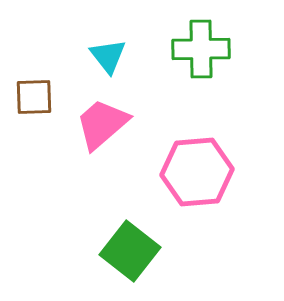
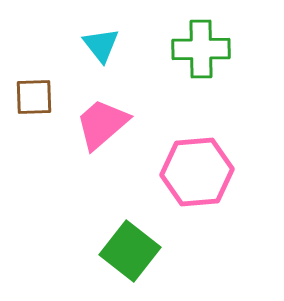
cyan triangle: moved 7 px left, 11 px up
